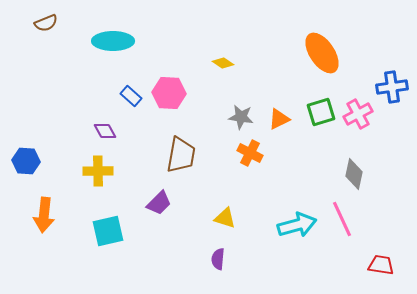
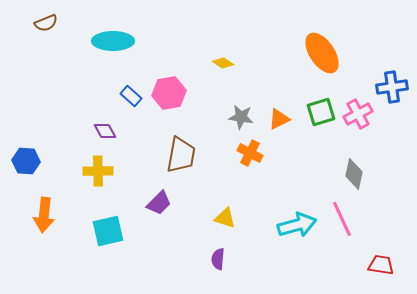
pink hexagon: rotated 12 degrees counterclockwise
